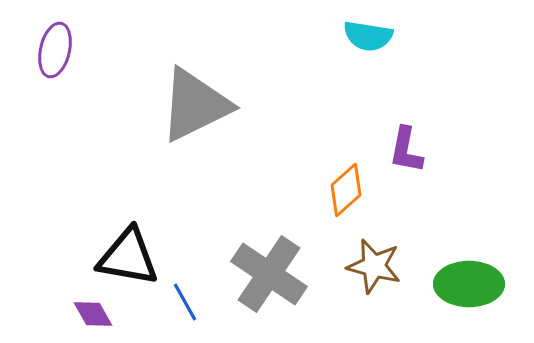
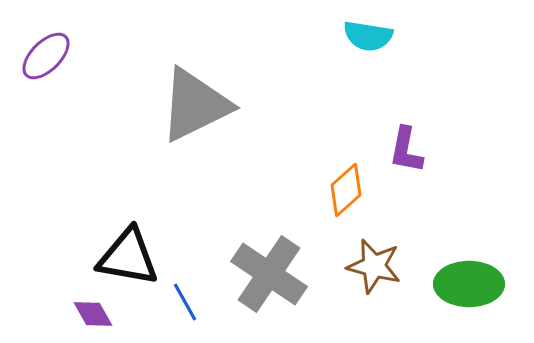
purple ellipse: moved 9 px left, 6 px down; rotated 32 degrees clockwise
